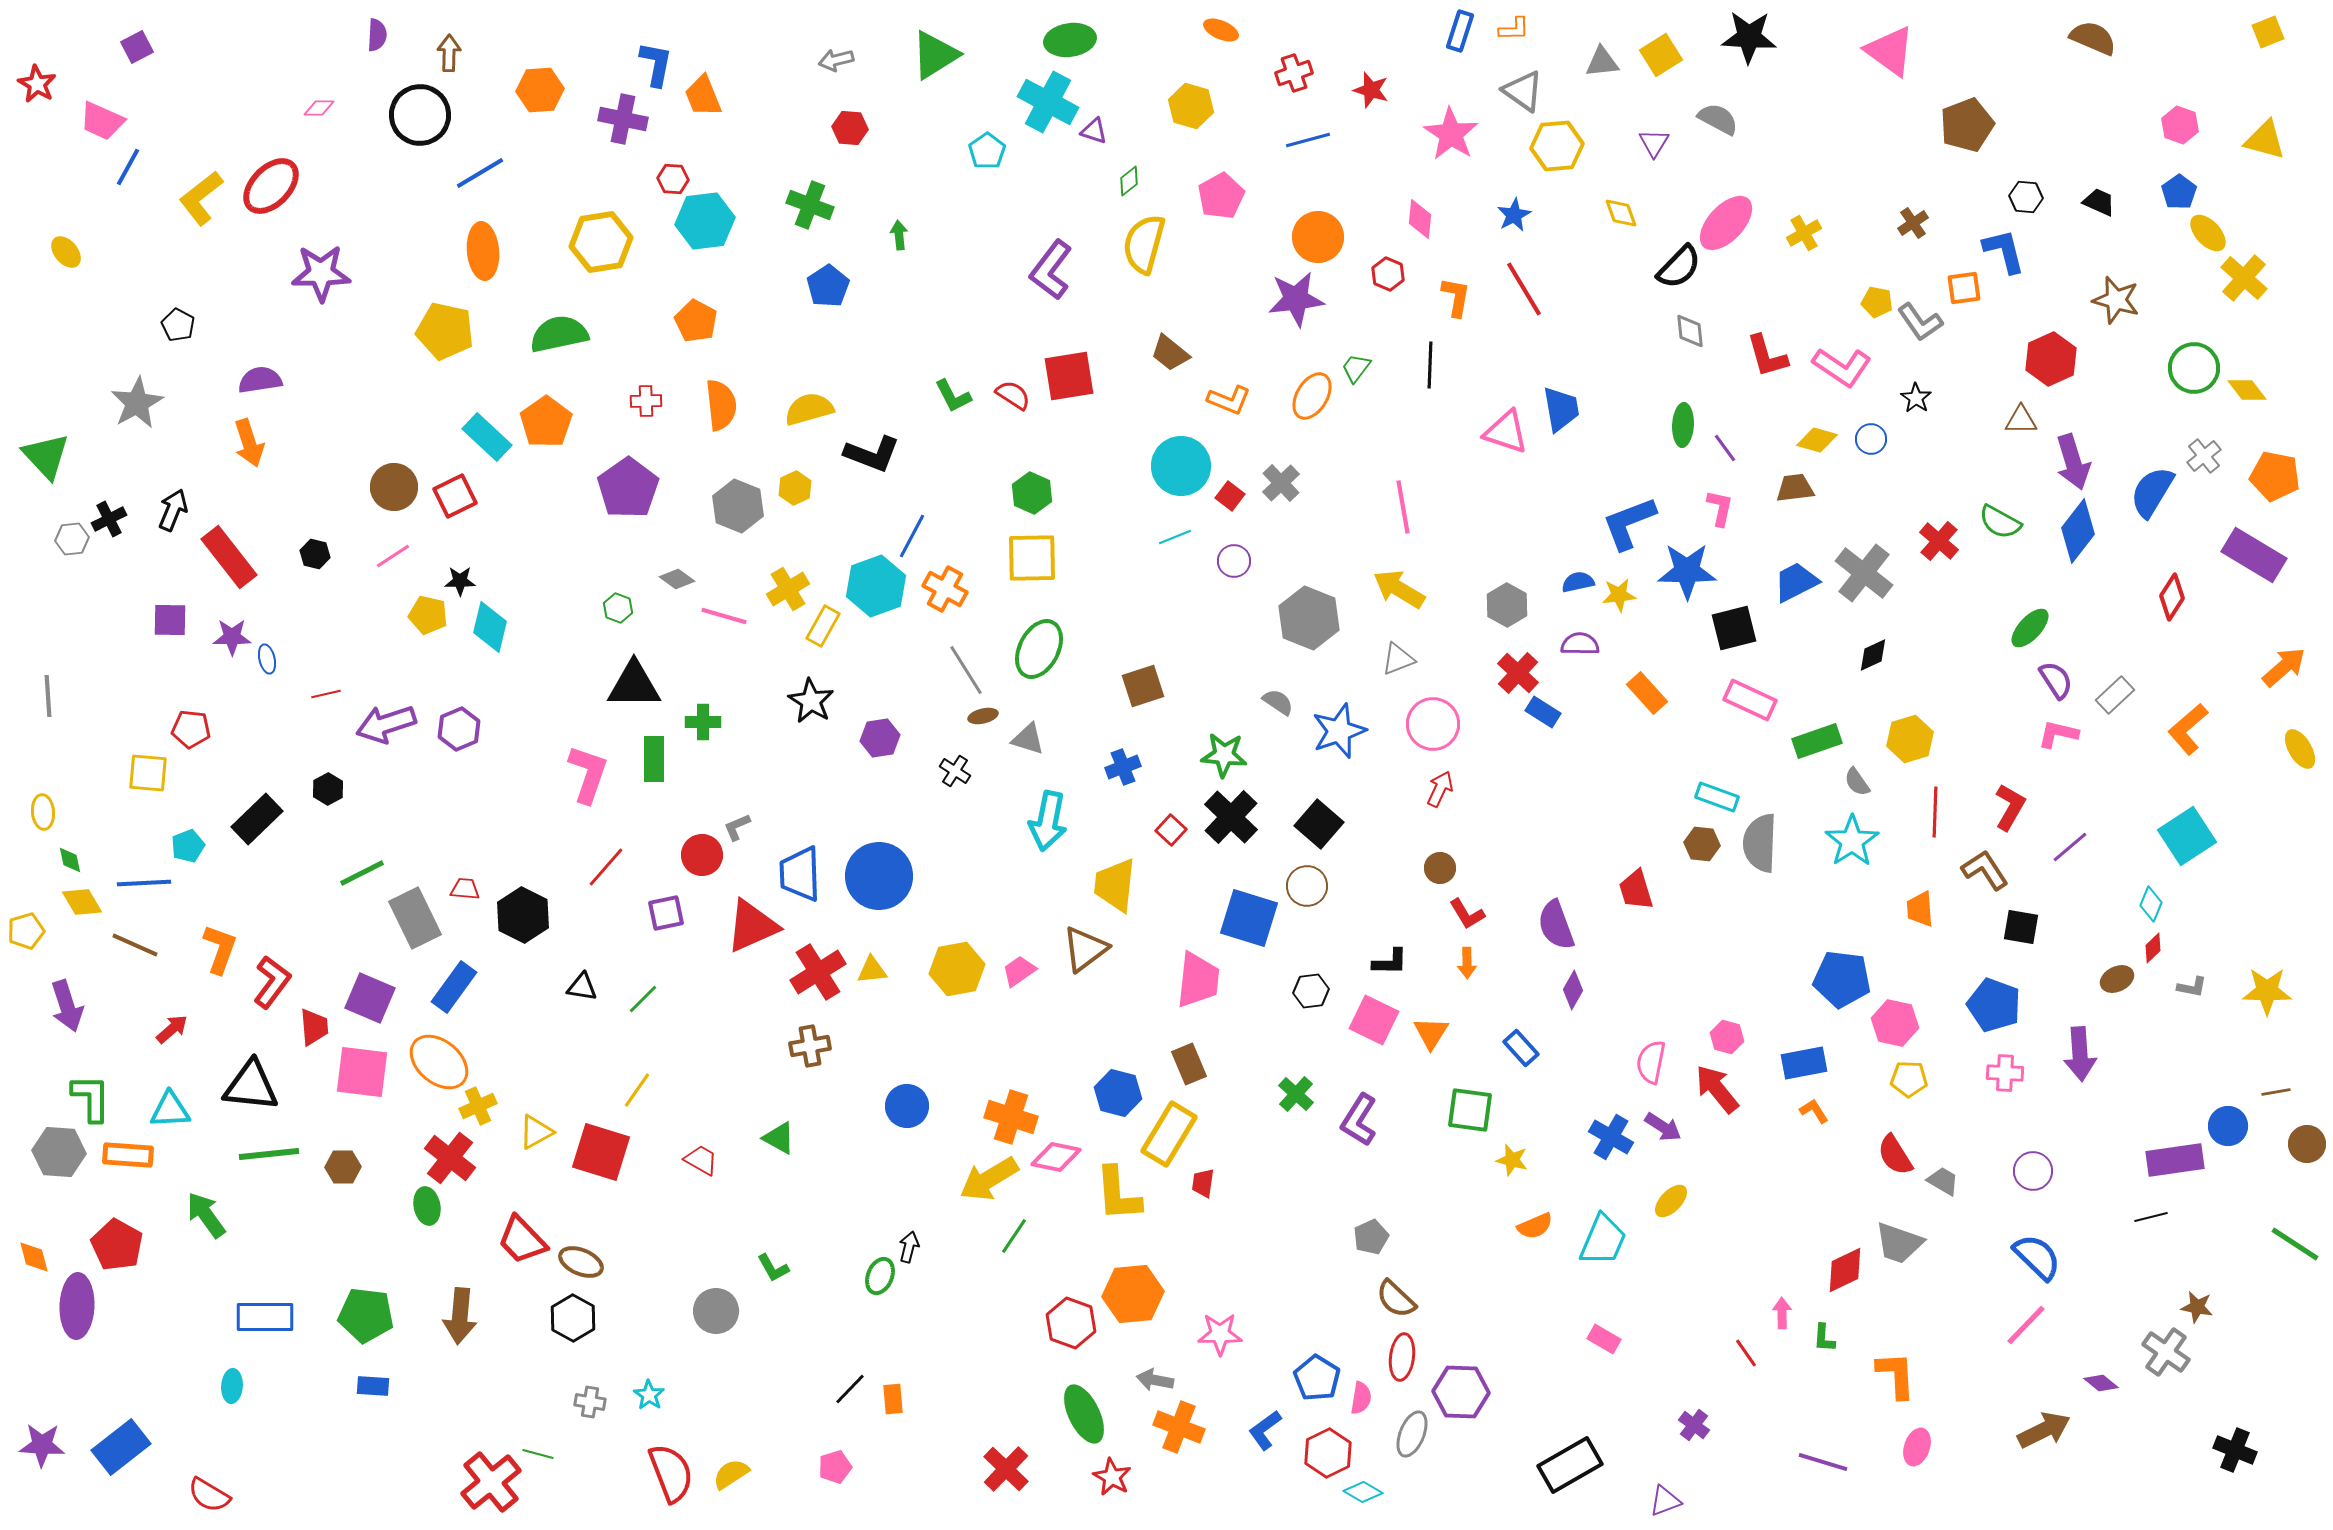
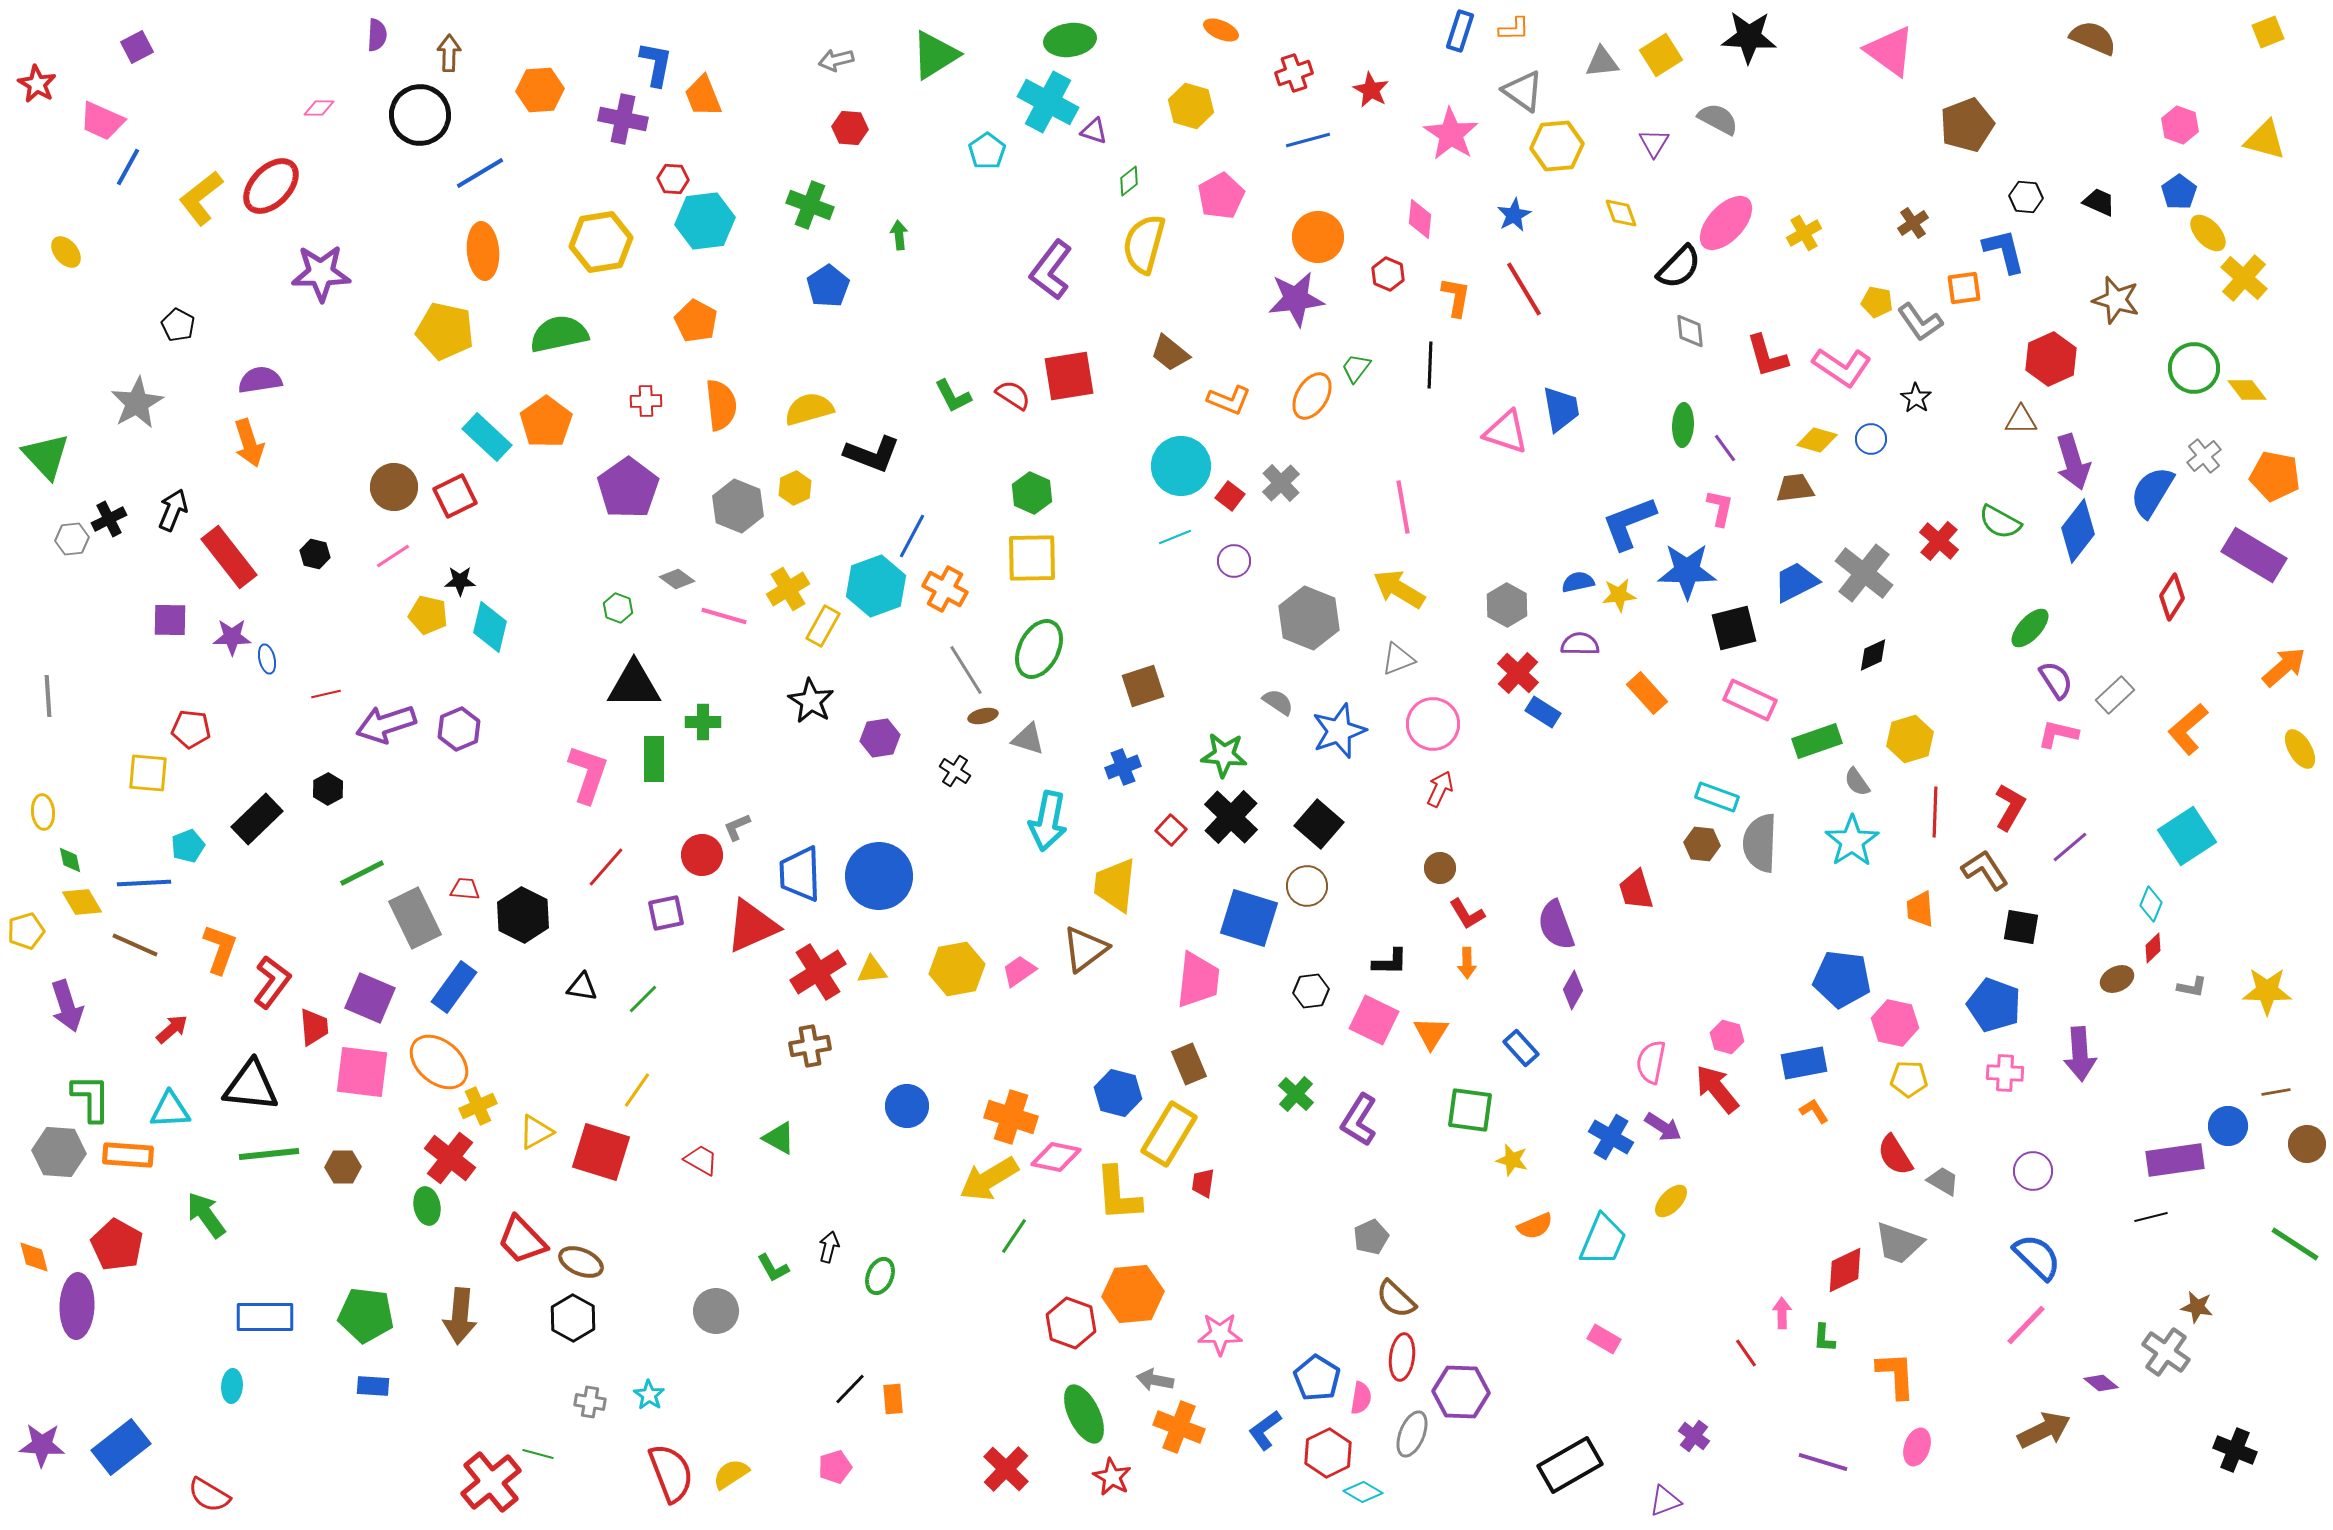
red star at (1371, 90): rotated 12 degrees clockwise
black arrow at (909, 1247): moved 80 px left
purple cross at (1694, 1425): moved 11 px down
